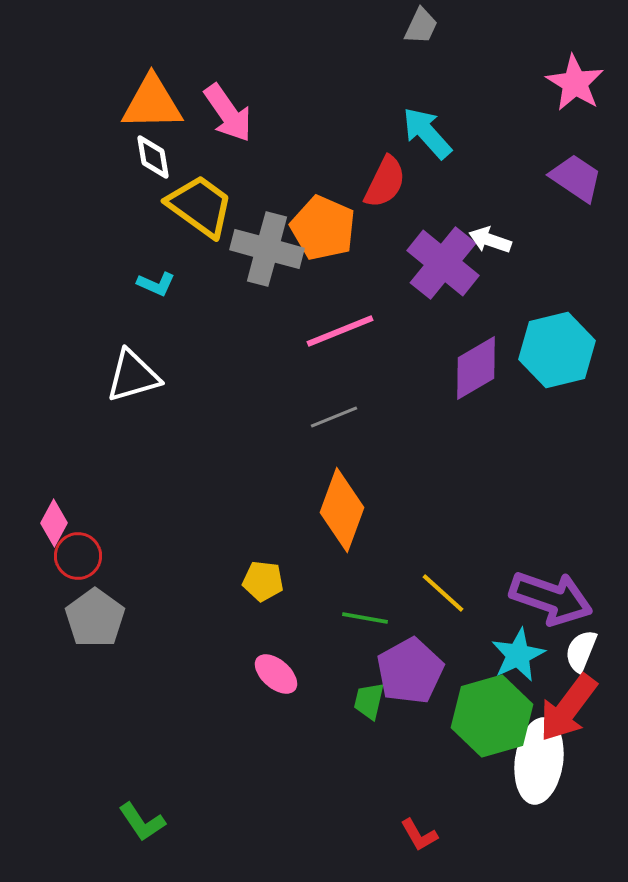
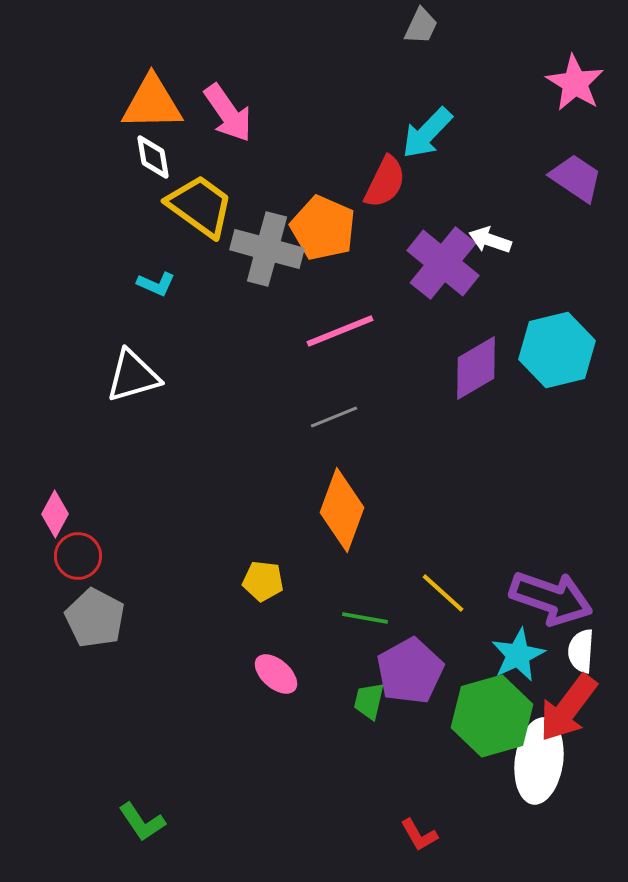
cyan arrow: rotated 94 degrees counterclockwise
pink diamond: moved 1 px right, 9 px up
gray pentagon: rotated 8 degrees counterclockwise
white semicircle: rotated 18 degrees counterclockwise
